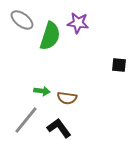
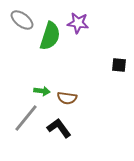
gray line: moved 2 px up
